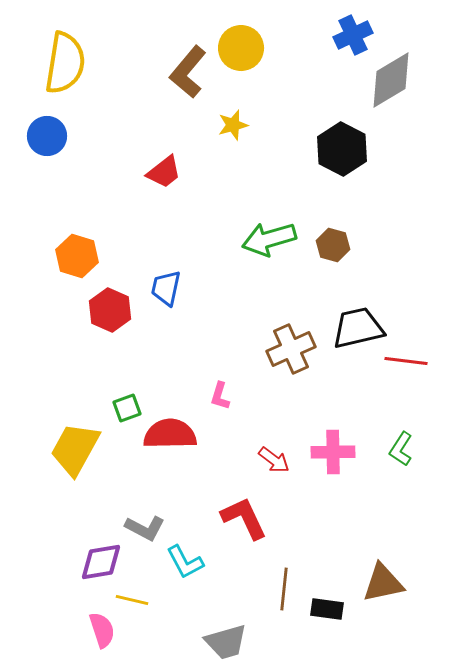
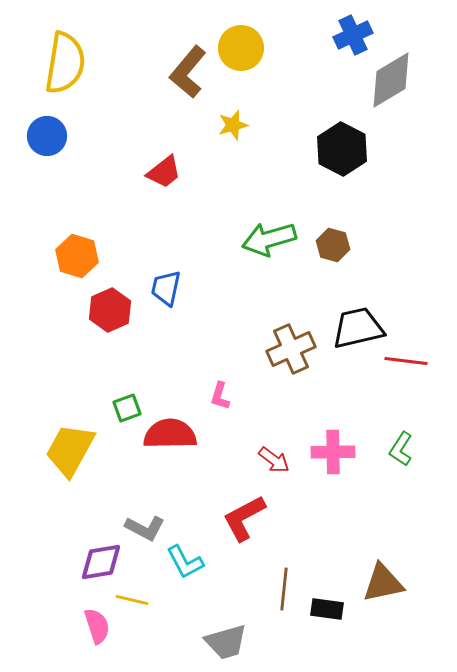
red hexagon: rotated 12 degrees clockwise
yellow trapezoid: moved 5 px left, 1 px down
red L-shape: rotated 93 degrees counterclockwise
pink semicircle: moved 5 px left, 4 px up
